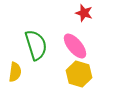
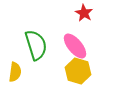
red star: rotated 12 degrees clockwise
yellow hexagon: moved 1 px left, 3 px up
